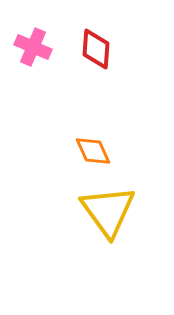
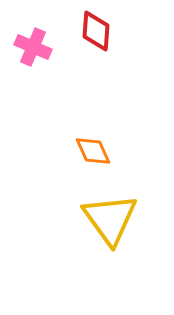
red diamond: moved 18 px up
yellow triangle: moved 2 px right, 8 px down
